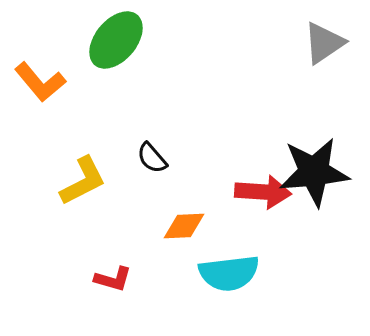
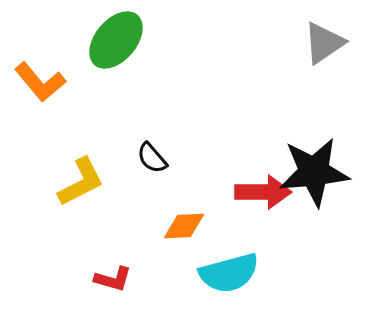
yellow L-shape: moved 2 px left, 1 px down
red arrow: rotated 4 degrees counterclockwise
cyan semicircle: rotated 8 degrees counterclockwise
